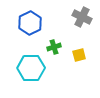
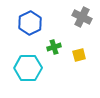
cyan hexagon: moved 3 px left
